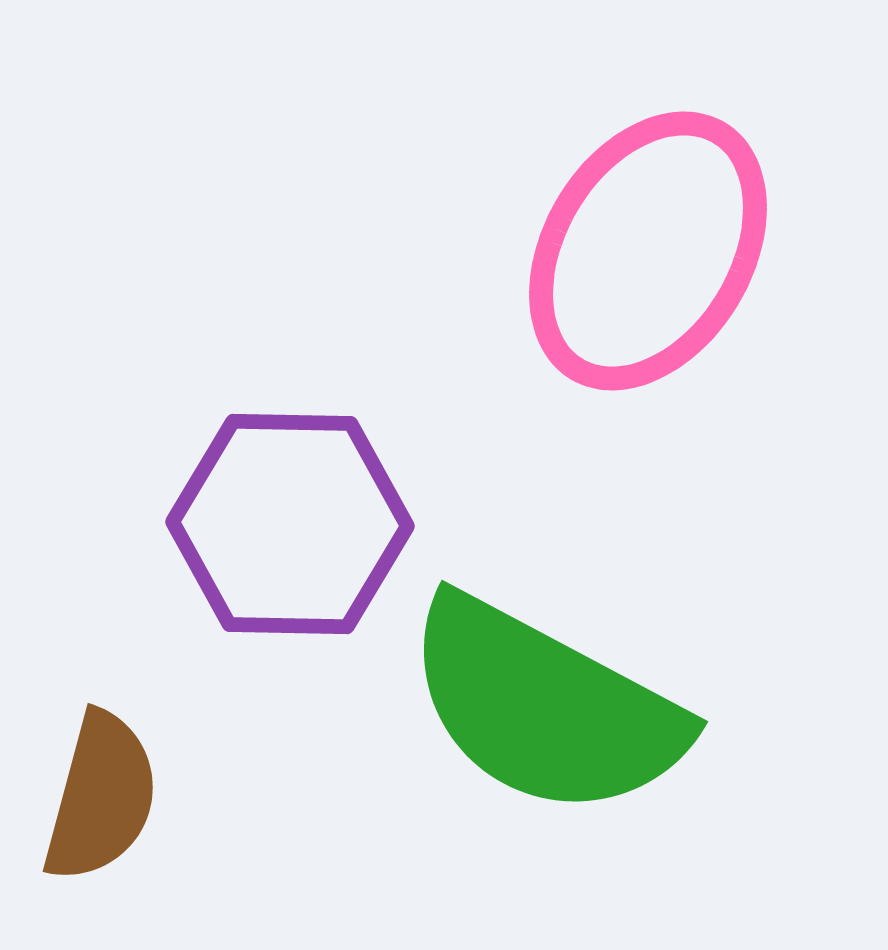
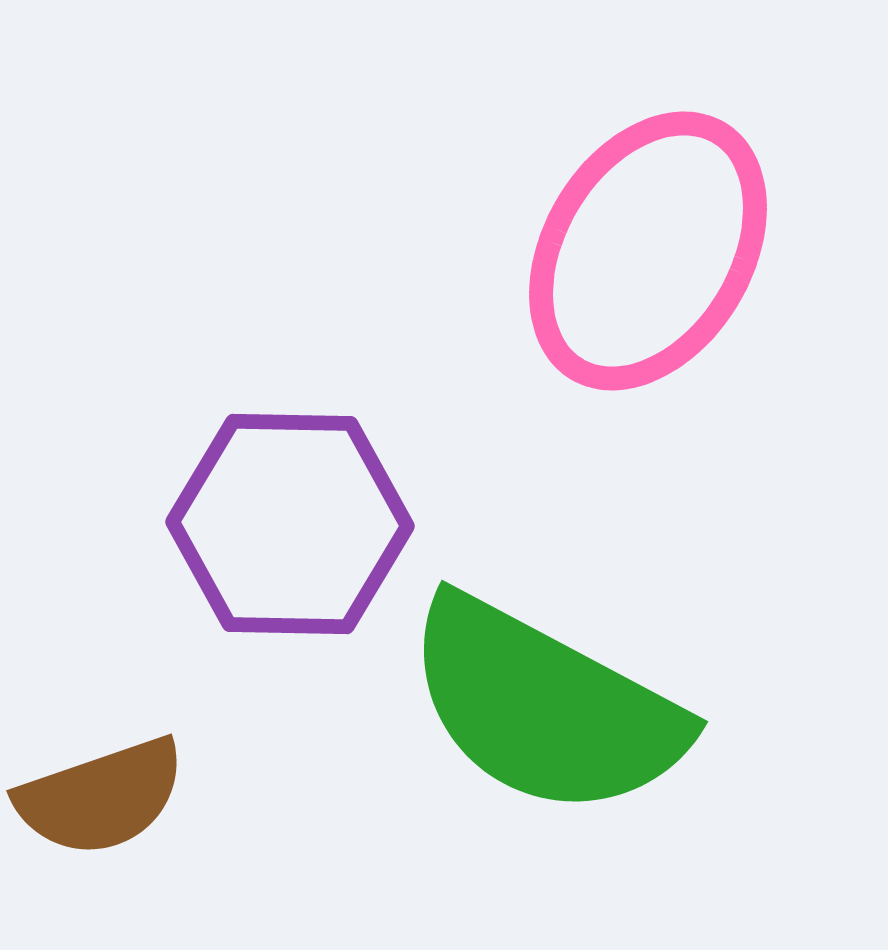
brown semicircle: rotated 56 degrees clockwise
